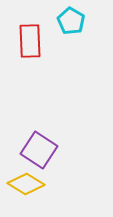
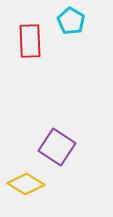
purple square: moved 18 px right, 3 px up
